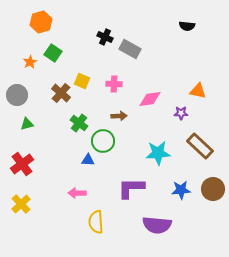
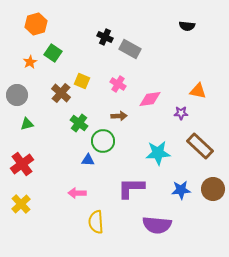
orange hexagon: moved 5 px left, 2 px down
pink cross: moved 4 px right; rotated 28 degrees clockwise
